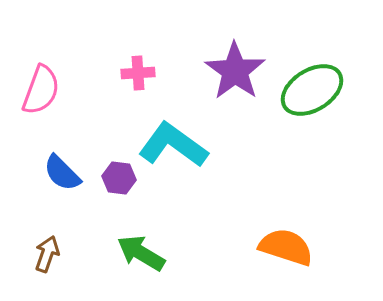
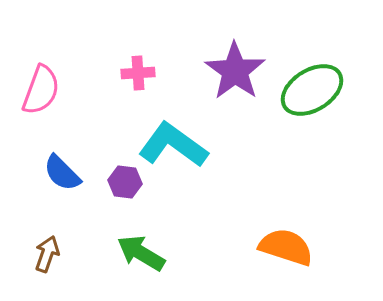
purple hexagon: moved 6 px right, 4 px down
